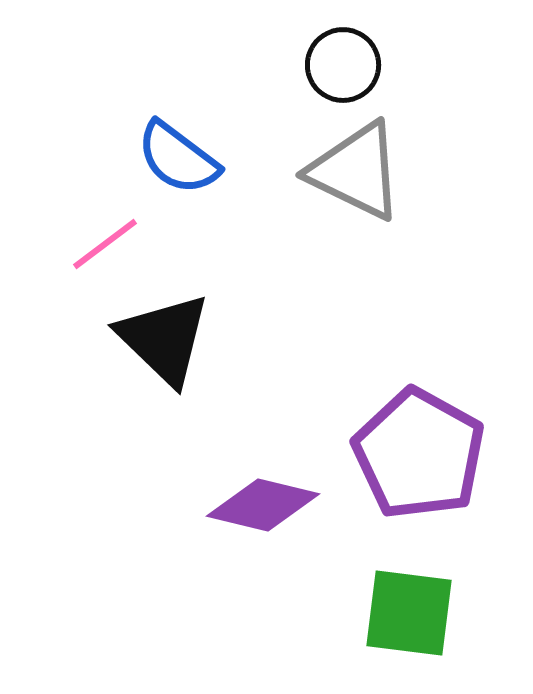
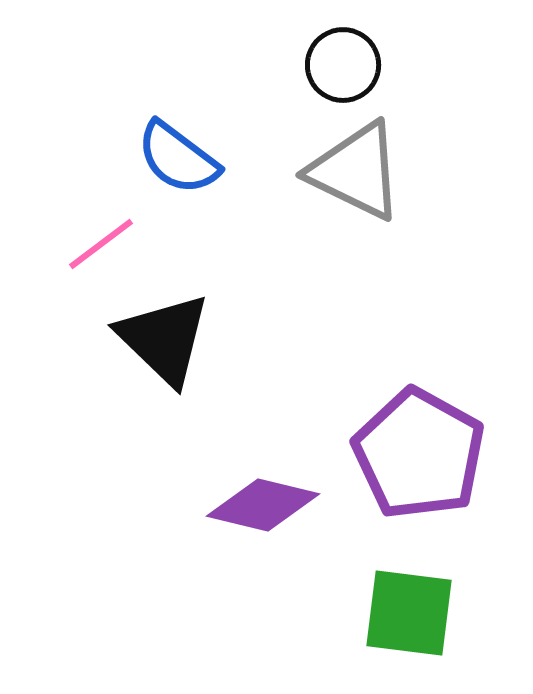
pink line: moved 4 px left
